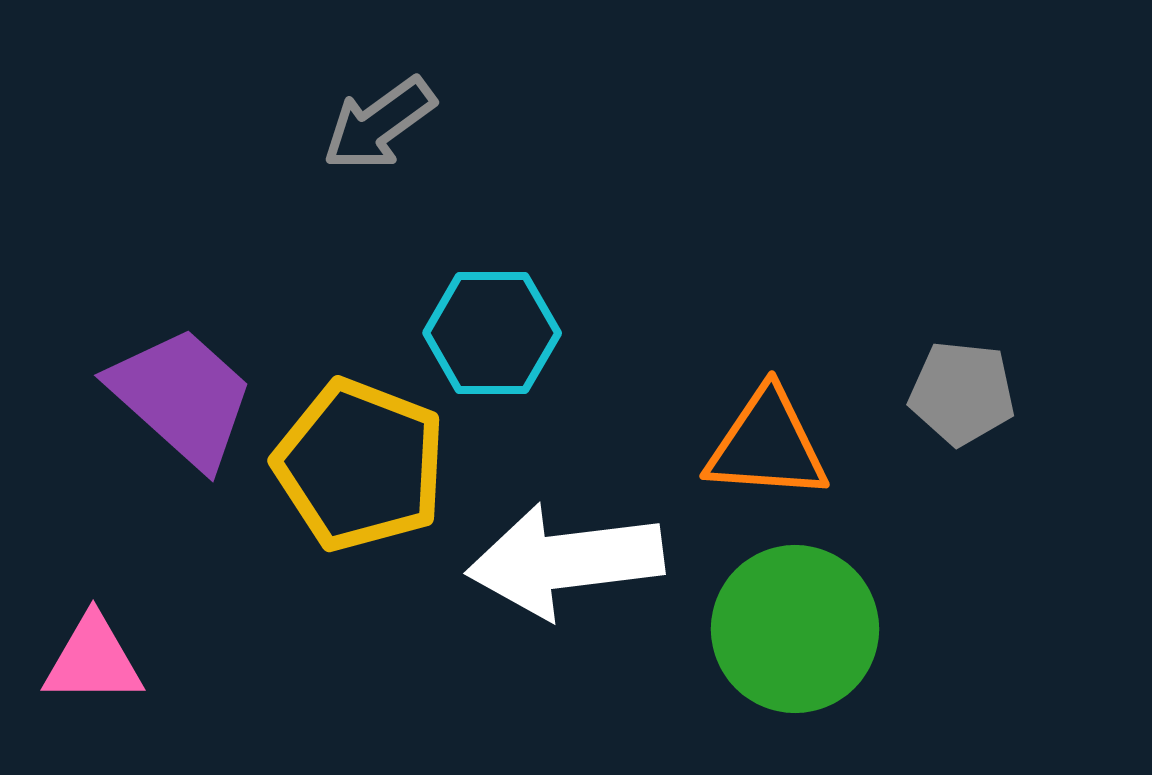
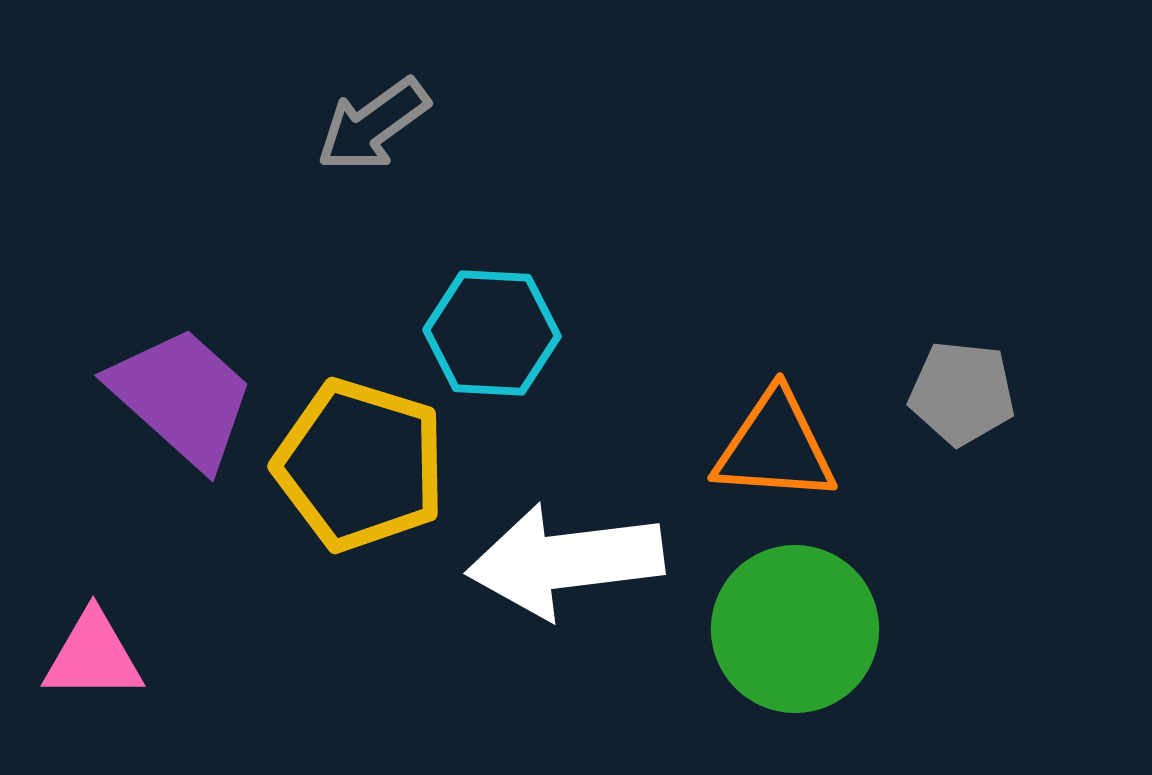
gray arrow: moved 6 px left, 1 px down
cyan hexagon: rotated 3 degrees clockwise
orange triangle: moved 8 px right, 2 px down
yellow pentagon: rotated 4 degrees counterclockwise
pink triangle: moved 4 px up
